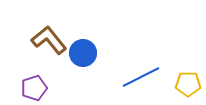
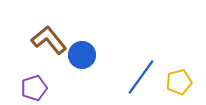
blue circle: moved 1 px left, 2 px down
blue line: rotated 27 degrees counterclockwise
yellow pentagon: moved 9 px left, 2 px up; rotated 15 degrees counterclockwise
